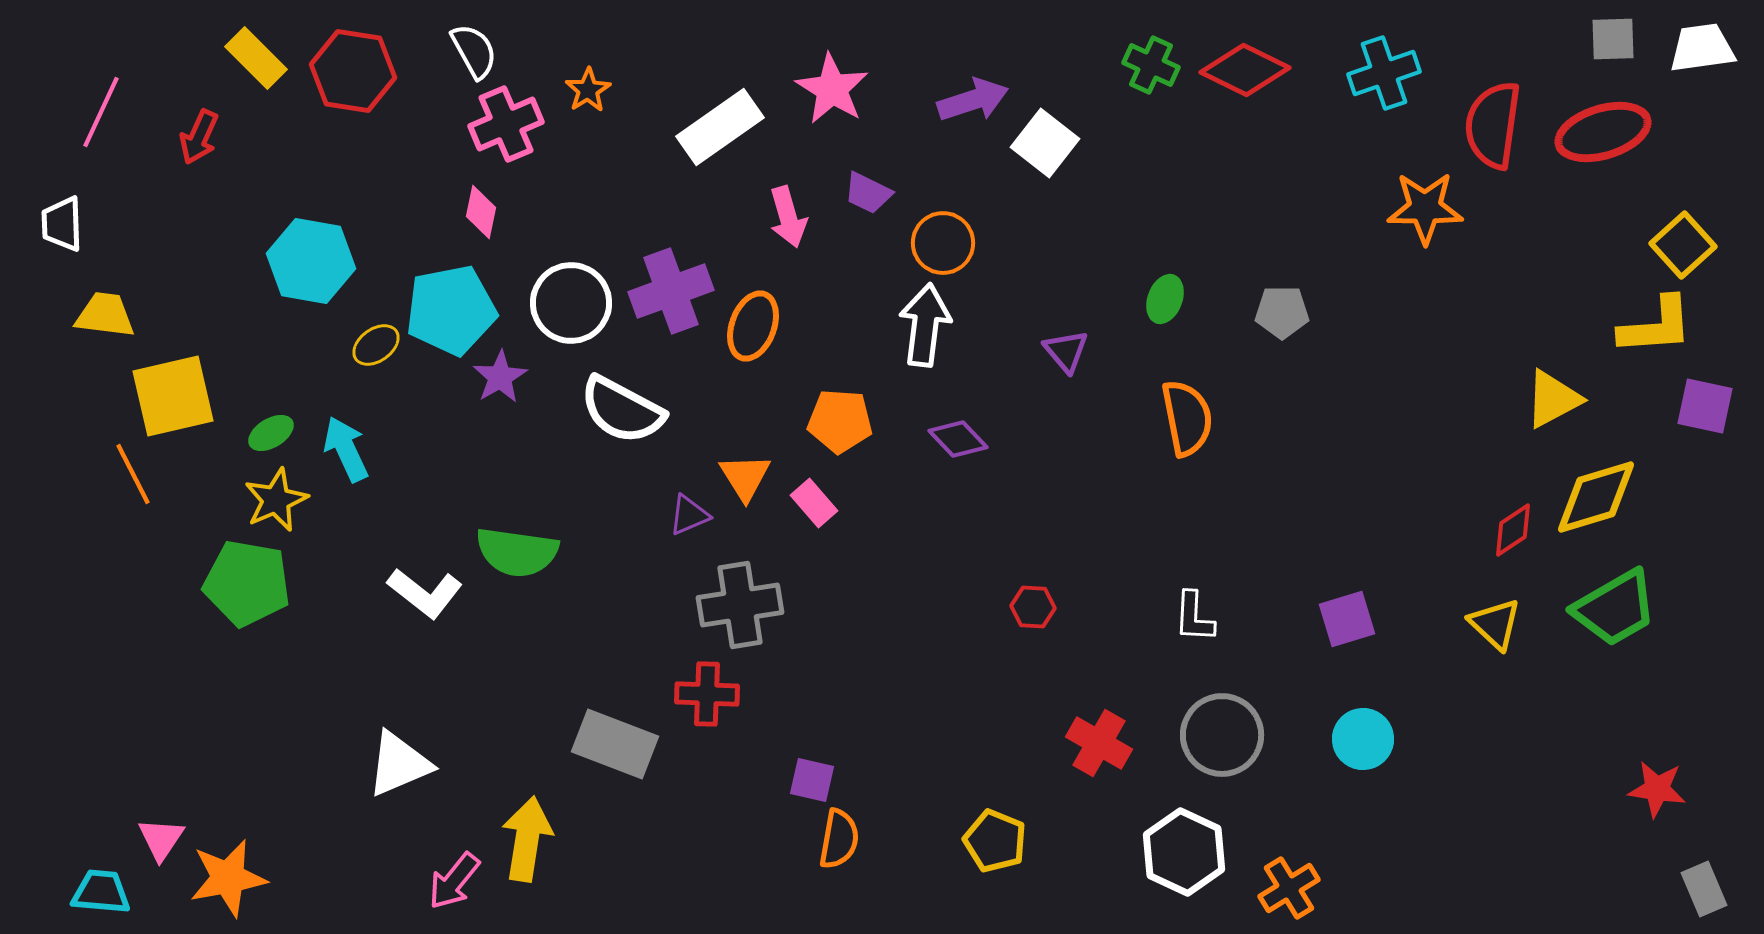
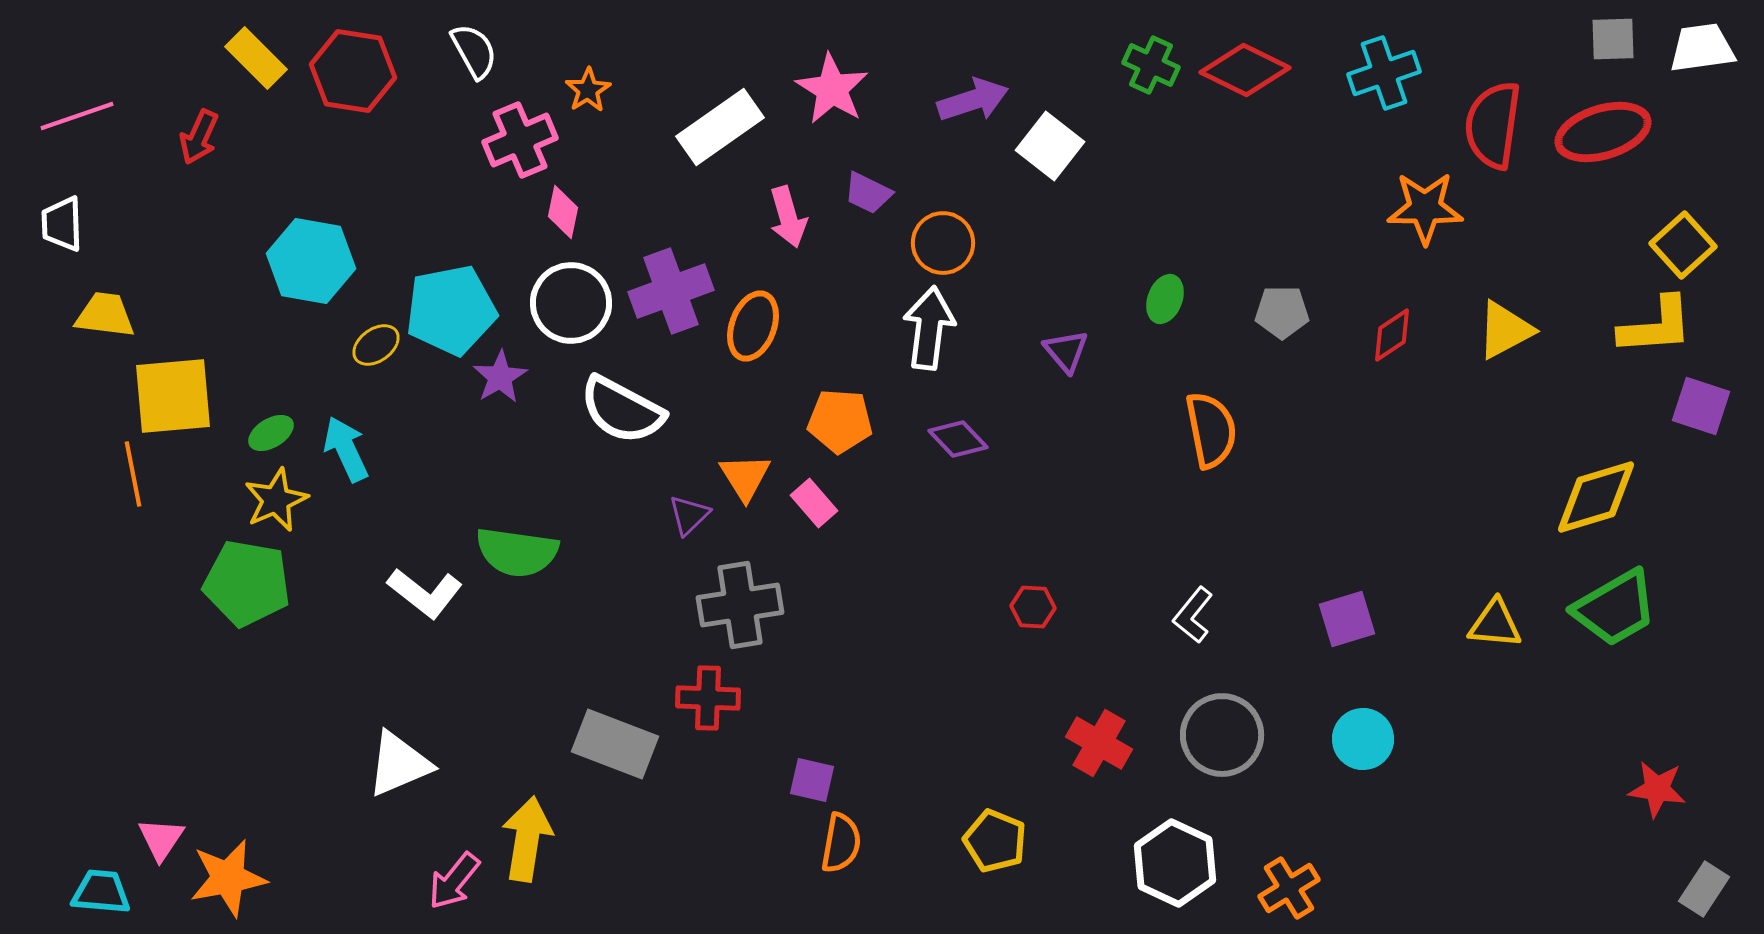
pink line at (101, 112): moved 24 px left, 4 px down; rotated 46 degrees clockwise
pink cross at (506, 124): moved 14 px right, 16 px down
white square at (1045, 143): moved 5 px right, 3 px down
pink diamond at (481, 212): moved 82 px right
white arrow at (925, 325): moved 4 px right, 3 px down
yellow square at (173, 396): rotated 8 degrees clockwise
yellow triangle at (1553, 399): moved 48 px left, 69 px up
purple square at (1705, 406): moved 4 px left; rotated 6 degrees clockwise
orange semicircle at (1187, 418): moved 24 px right, 12 px down
orange line at (133, 474): rotated 16 degrees clockwise
purple triangle at (689, 515): rotated 21 degrees counterclockwise
red diamond at (1513, 530): moved 121 px left, 195 px up
white L-shape at (1194, 617): moved 1 px left, 2 px up; rotated 36 degrees clockwise
yellow triangle at (1495, 624): rotated 38 degrees counterclockwise
red cross at (707, 694): moved 1 px right, 4 px down
orange semicircle at (839, 839): moved 2 px right, 4 px down
white hexagon at (1184, 852): moved 9 px left, 11 px down
gray rectangle at (1704, 889): rotated 56 degrees clockwise
